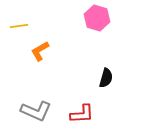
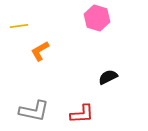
black semicircle: moved 2 px right, 1 px up; rotated 132 degrees counterclockwise
gray L-shape: moved 2 px left; rotated 12 degrees counterclockwise
